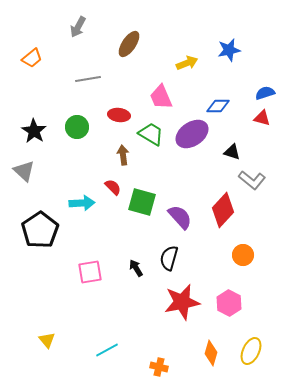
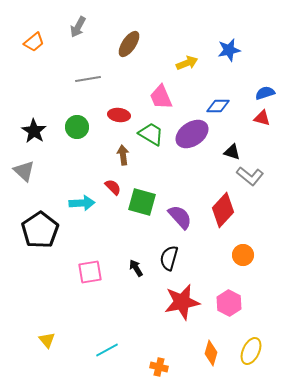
orange trapezoid: moved 2 px right, 16 px up
gray L-shape: moved 2 px left, 4 px up
